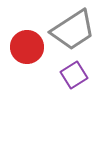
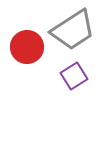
purple square: moved 1 px down
